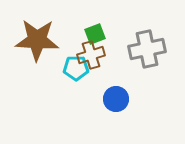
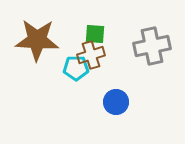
green square: rotated 25 degrees clockwise
gray cross: moved 5 px right, 3 px up
blue circle: moved 3 px down
